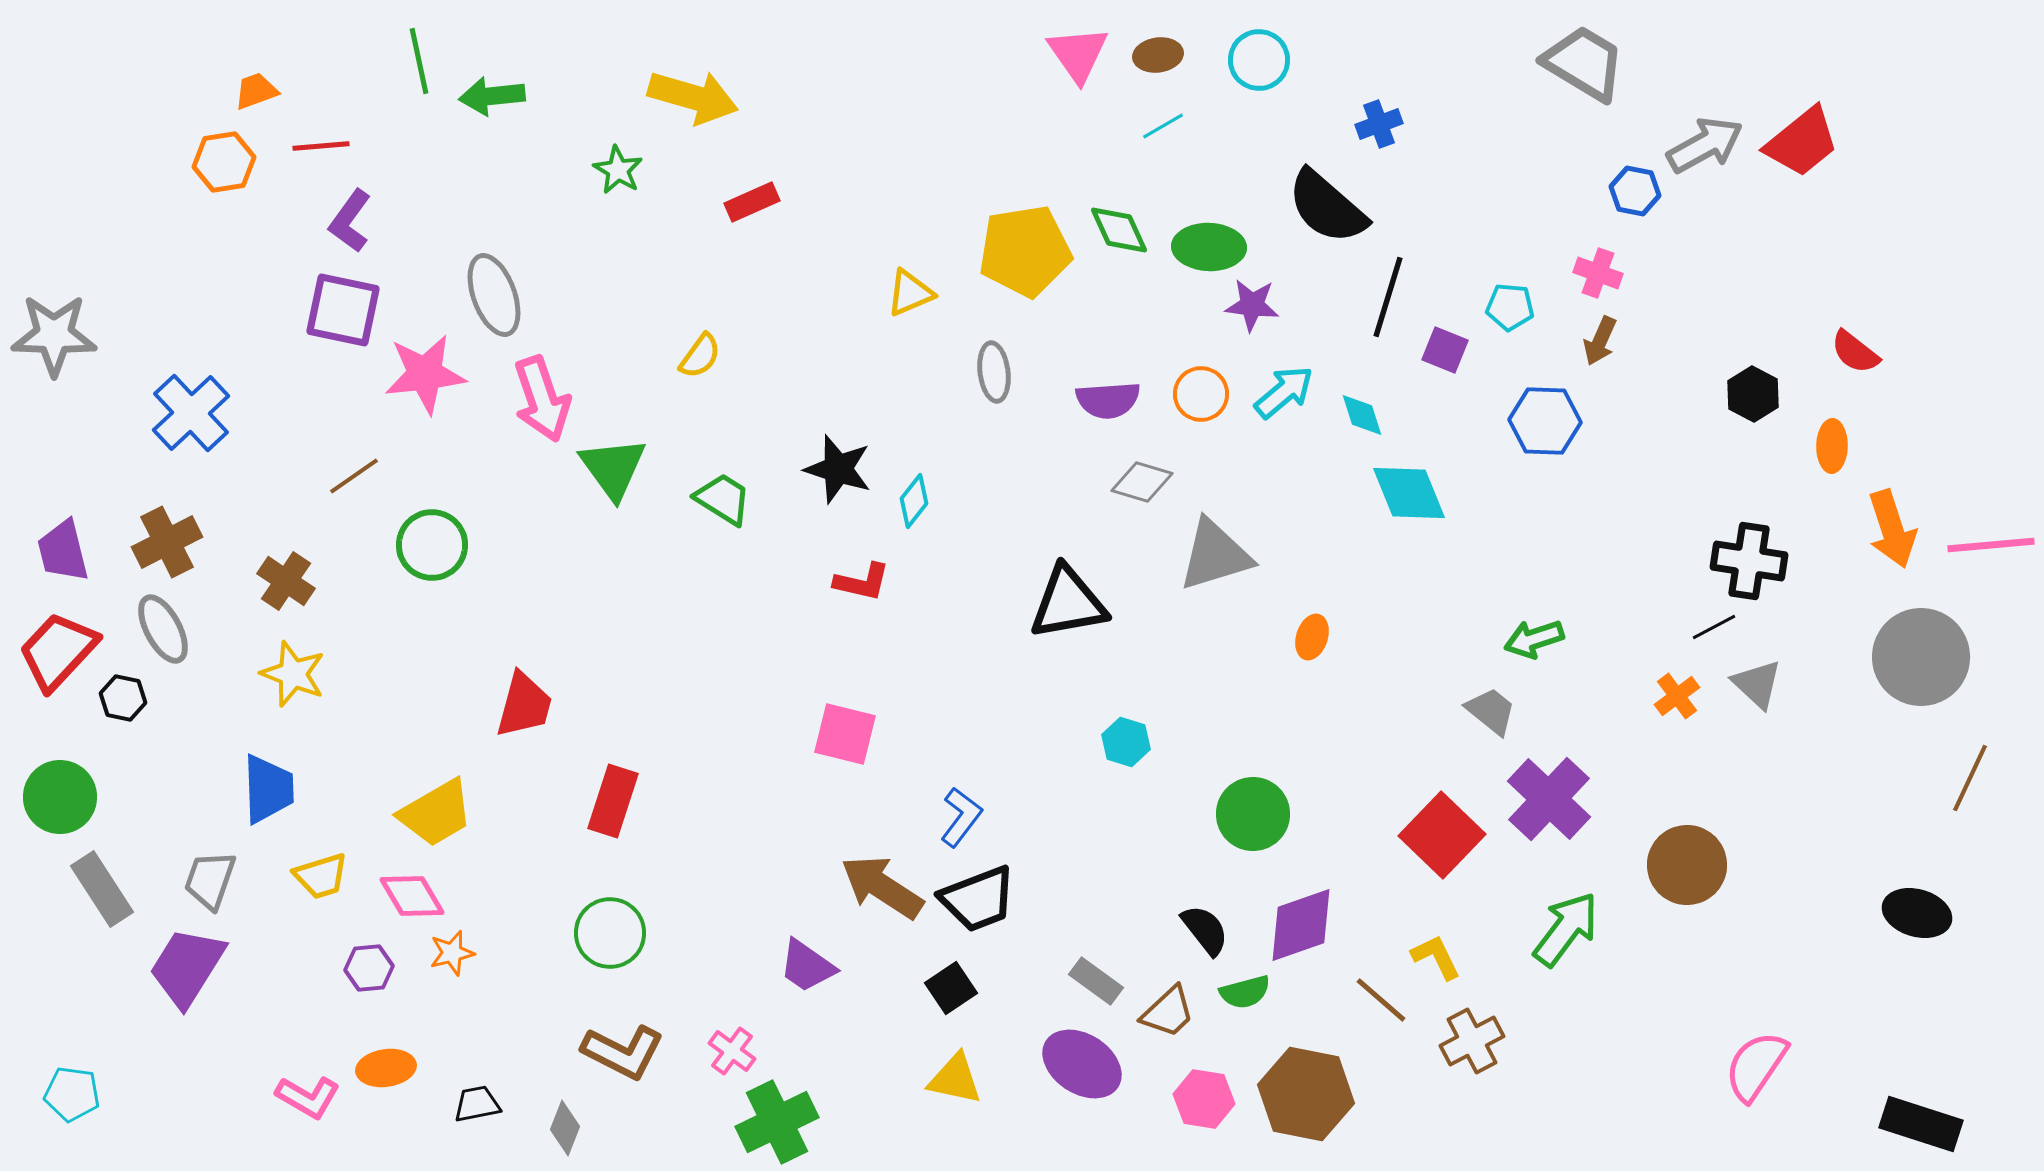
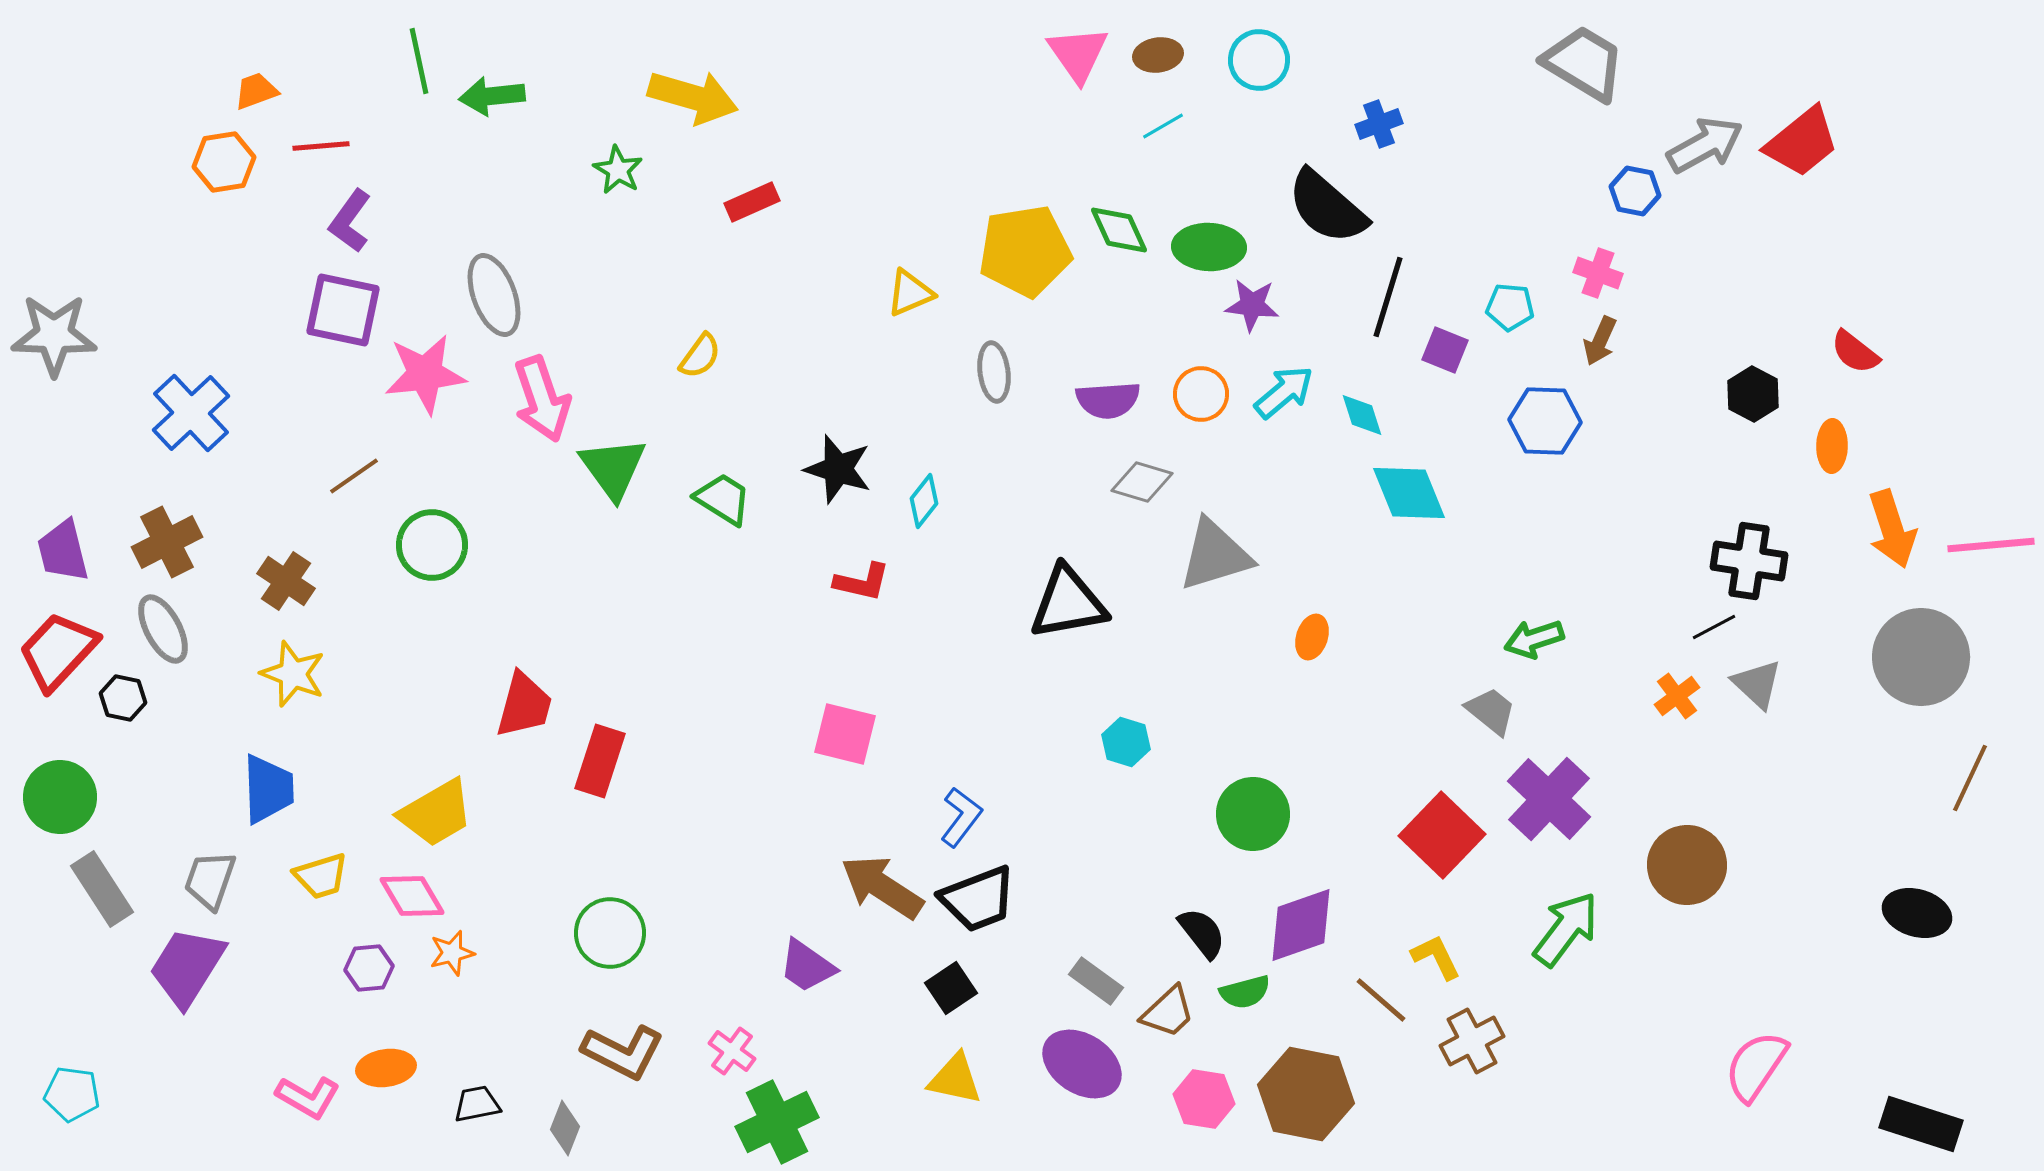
cyan diamond at (914, 501): moved 10 px right
red rectangle at (613, 801): moved 13 px left, 40 px up
black semicircle at (1205, 930): moved 3 px left, 3 px down
